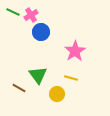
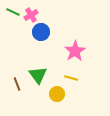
brown line: moved 2 px left, 4 px up; rotated 40 degrees clockwise
